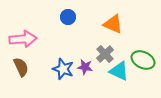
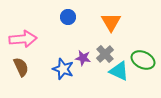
orange triangle: moved 2 px left, 2 px up; rotated 35 degrees clockwise
purple star: moved 2 px left, 9 px up
